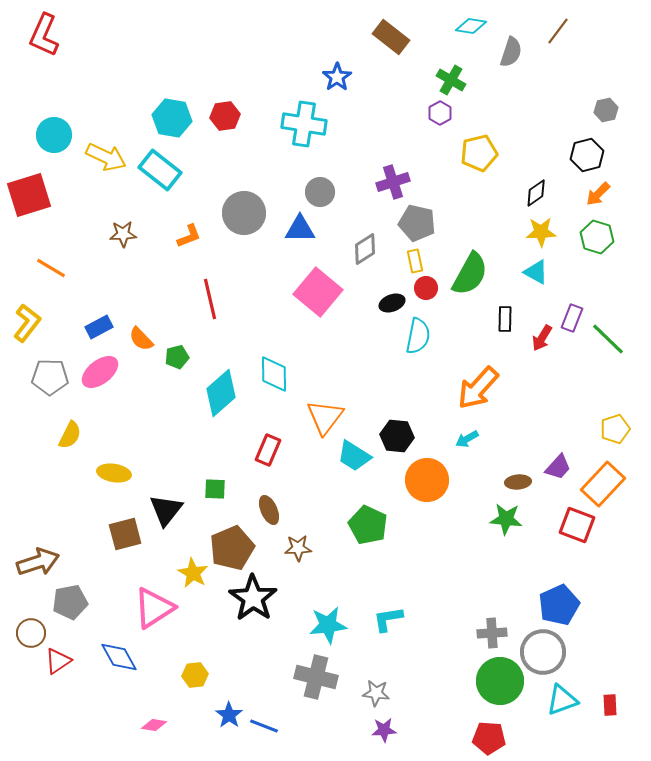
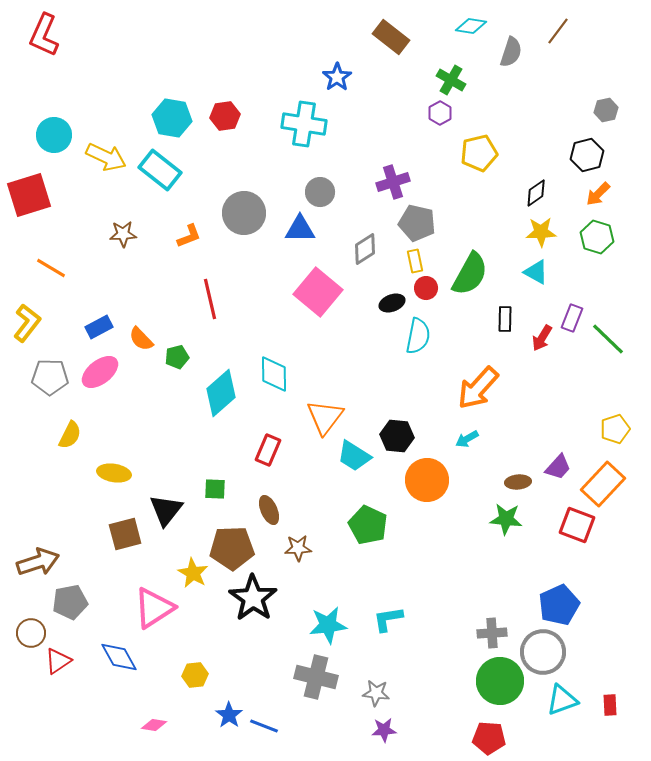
brown pentagon at (232, 548): rotated 21 degrees clockwise
